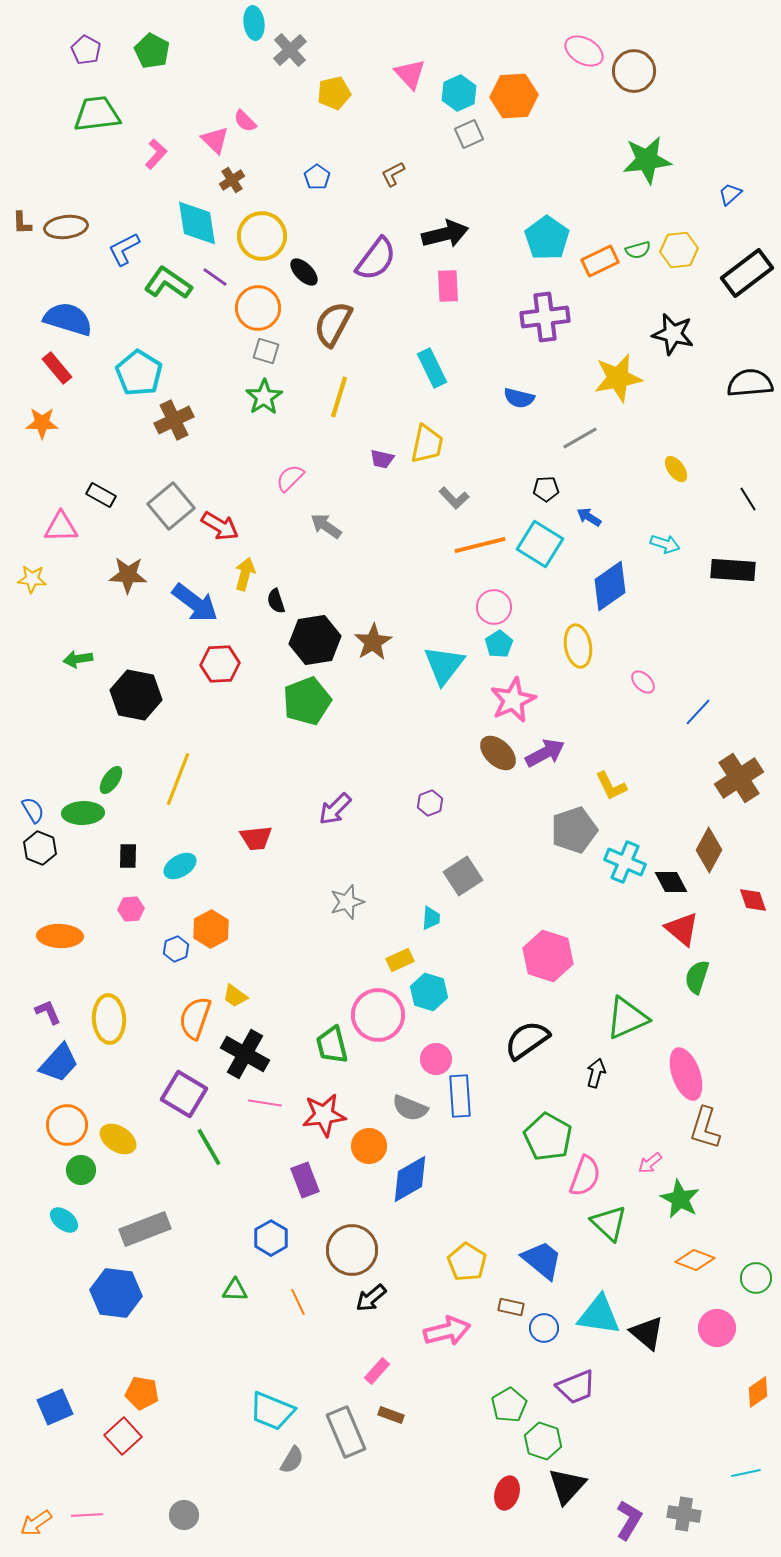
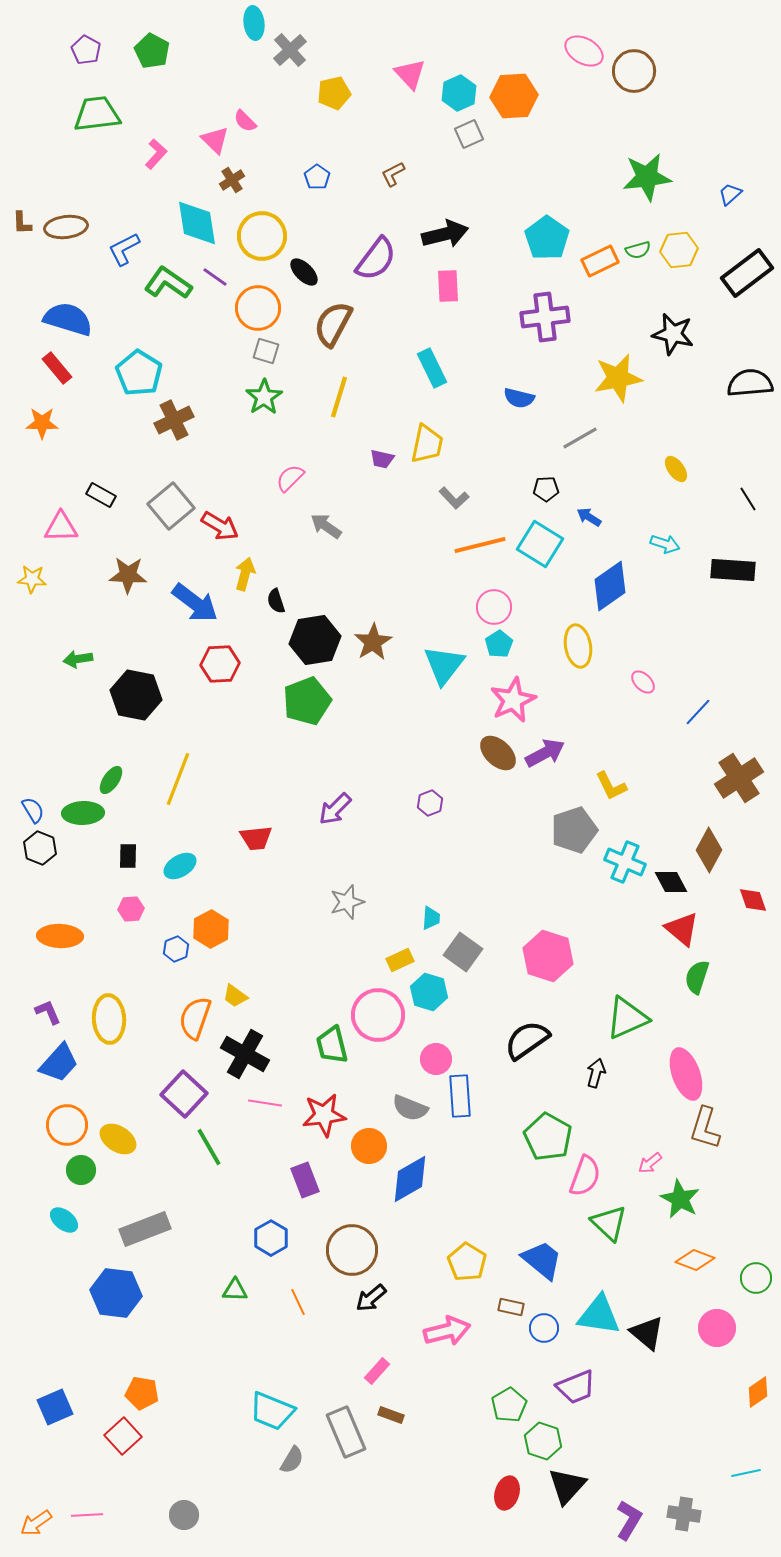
green star at (647, 160): moved 17 px down
gray square at (463, 876): moved 76 px down; rotated 21 degrees counterclockwise
purple square at (184, 1094): rotated 12 degrees clockwise
